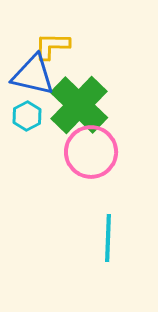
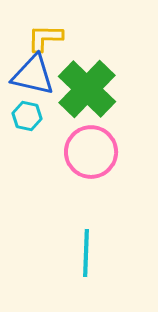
yellow L-shape: moved 7 px left, 8 px up
green cross: moved 8 px right, 16 px up
cyan hexagon: rotated 20 degrees counterclockwise
cyan line: moved 22 px left, 15 px down
